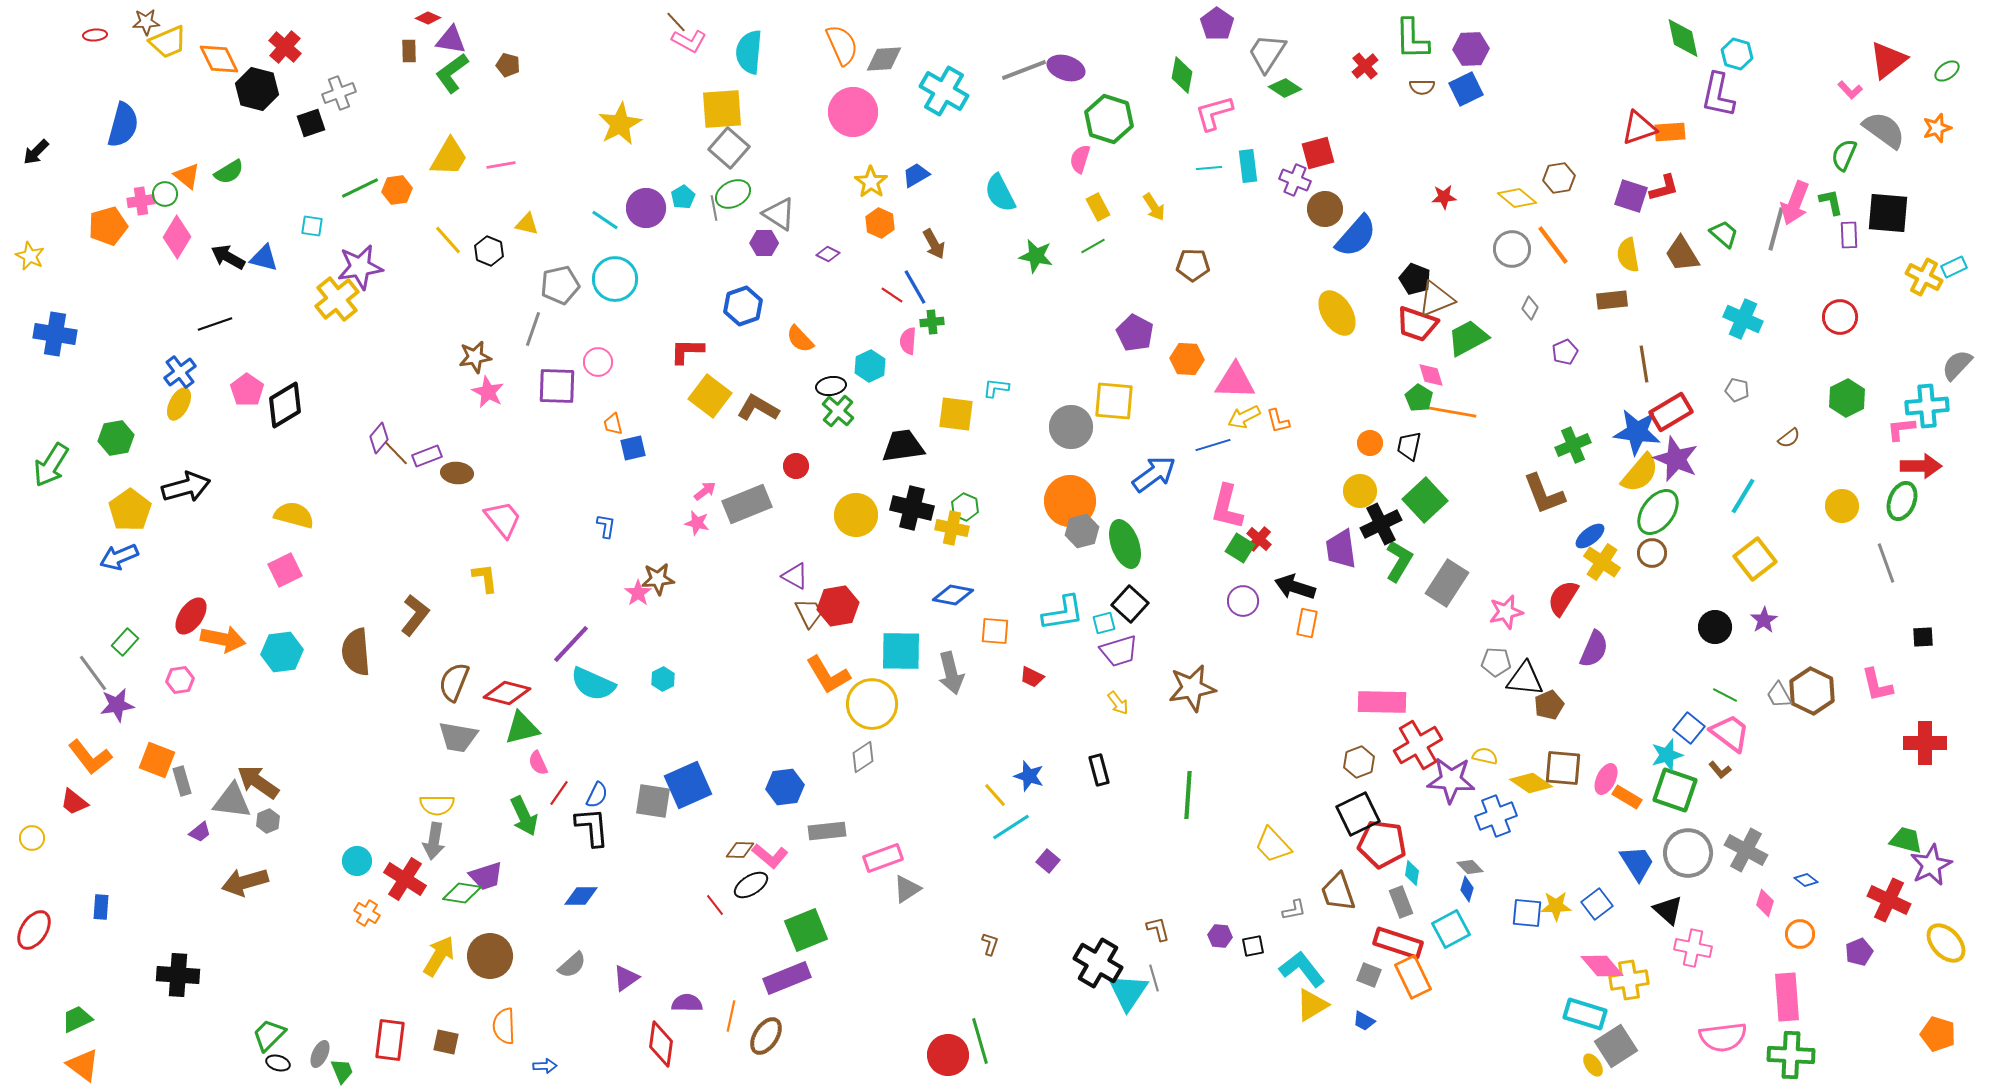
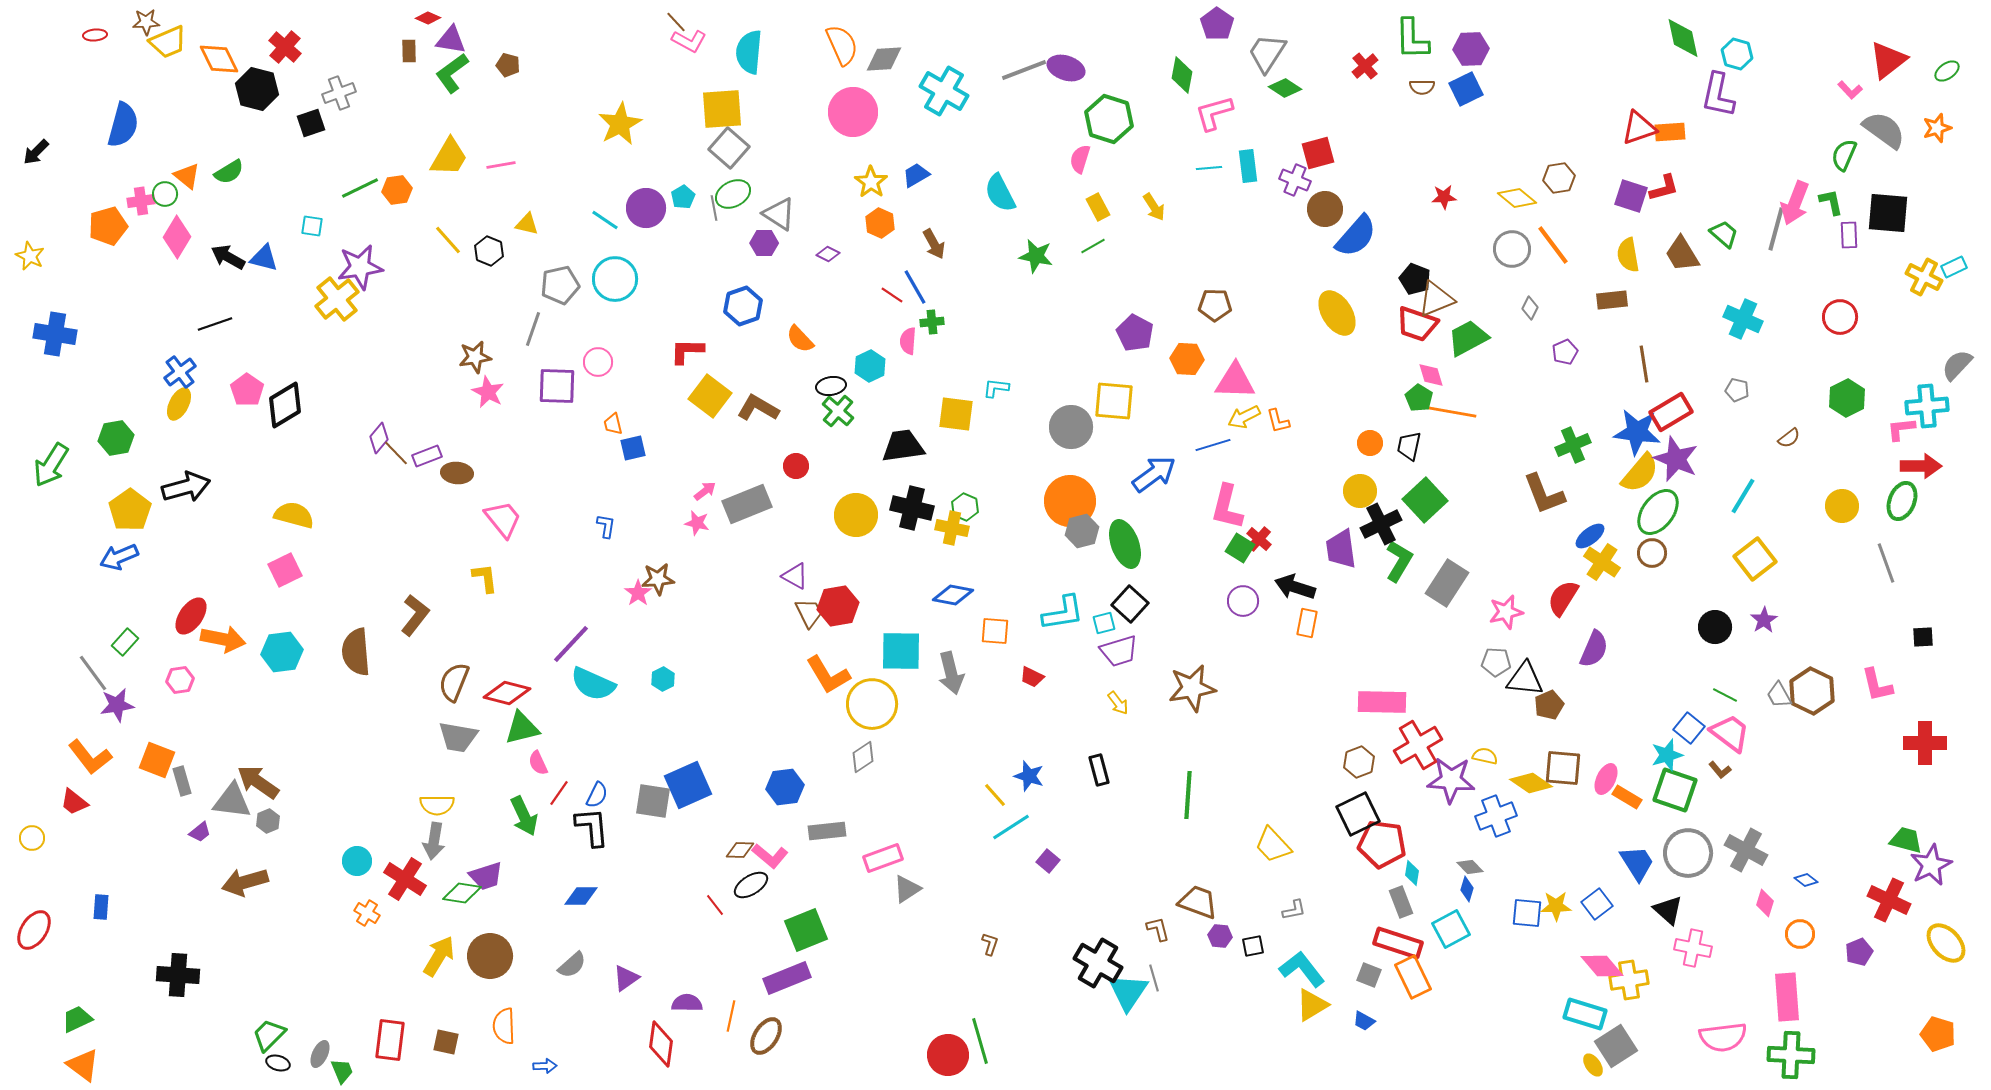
brown pentagon at (1193, 265): moved 22 px right, 40 px down
brown trapezoid at (1338, 892): moved 140 px left, 10 px down; rotated 129 degrees clockwise
